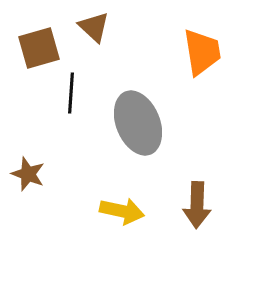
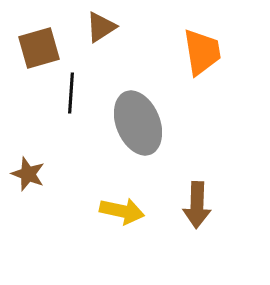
brown triangle: moved 7 px right; rotated 44 degrees clockwise
